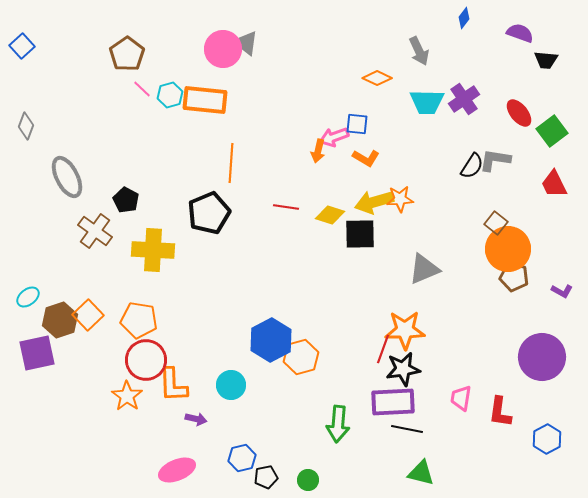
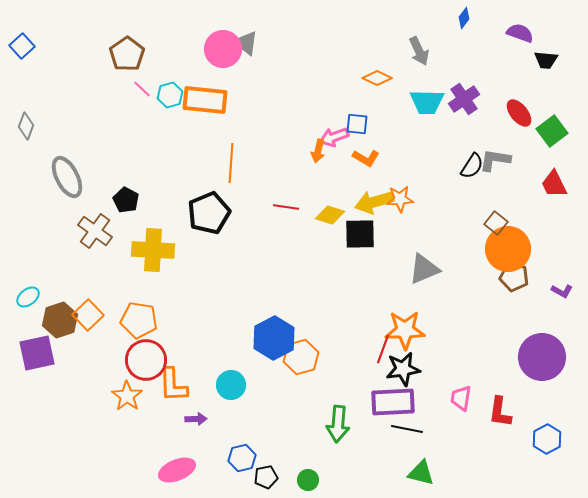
blue hexagon at (271, 340): moved 3 px right, 2 px up
purple arrow at (196, 419): rotated 15 degrees counterclockwise
